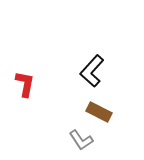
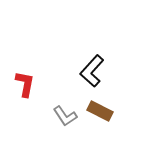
brown rectangle: moved 1 px right, 1 px up
gray L-shape: moved 16 px left, 24 px up
